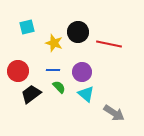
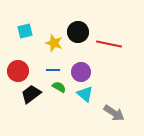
cyan square: moved 2 px left, 4 px down
purple circle: moved 1 px left
green semicircle: rotated 16 degrees counterclockwise
cyan triangle: moved 1 px left
